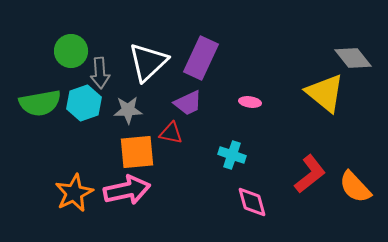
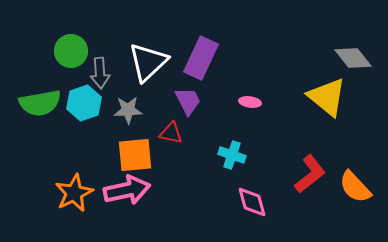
yellow triangle: moved 2 px right, 4 px down
purple trapezoid: moved 2 px up; rotated 92 degrees counterclockwise
orange square: moved 2 px left, 3 px down
